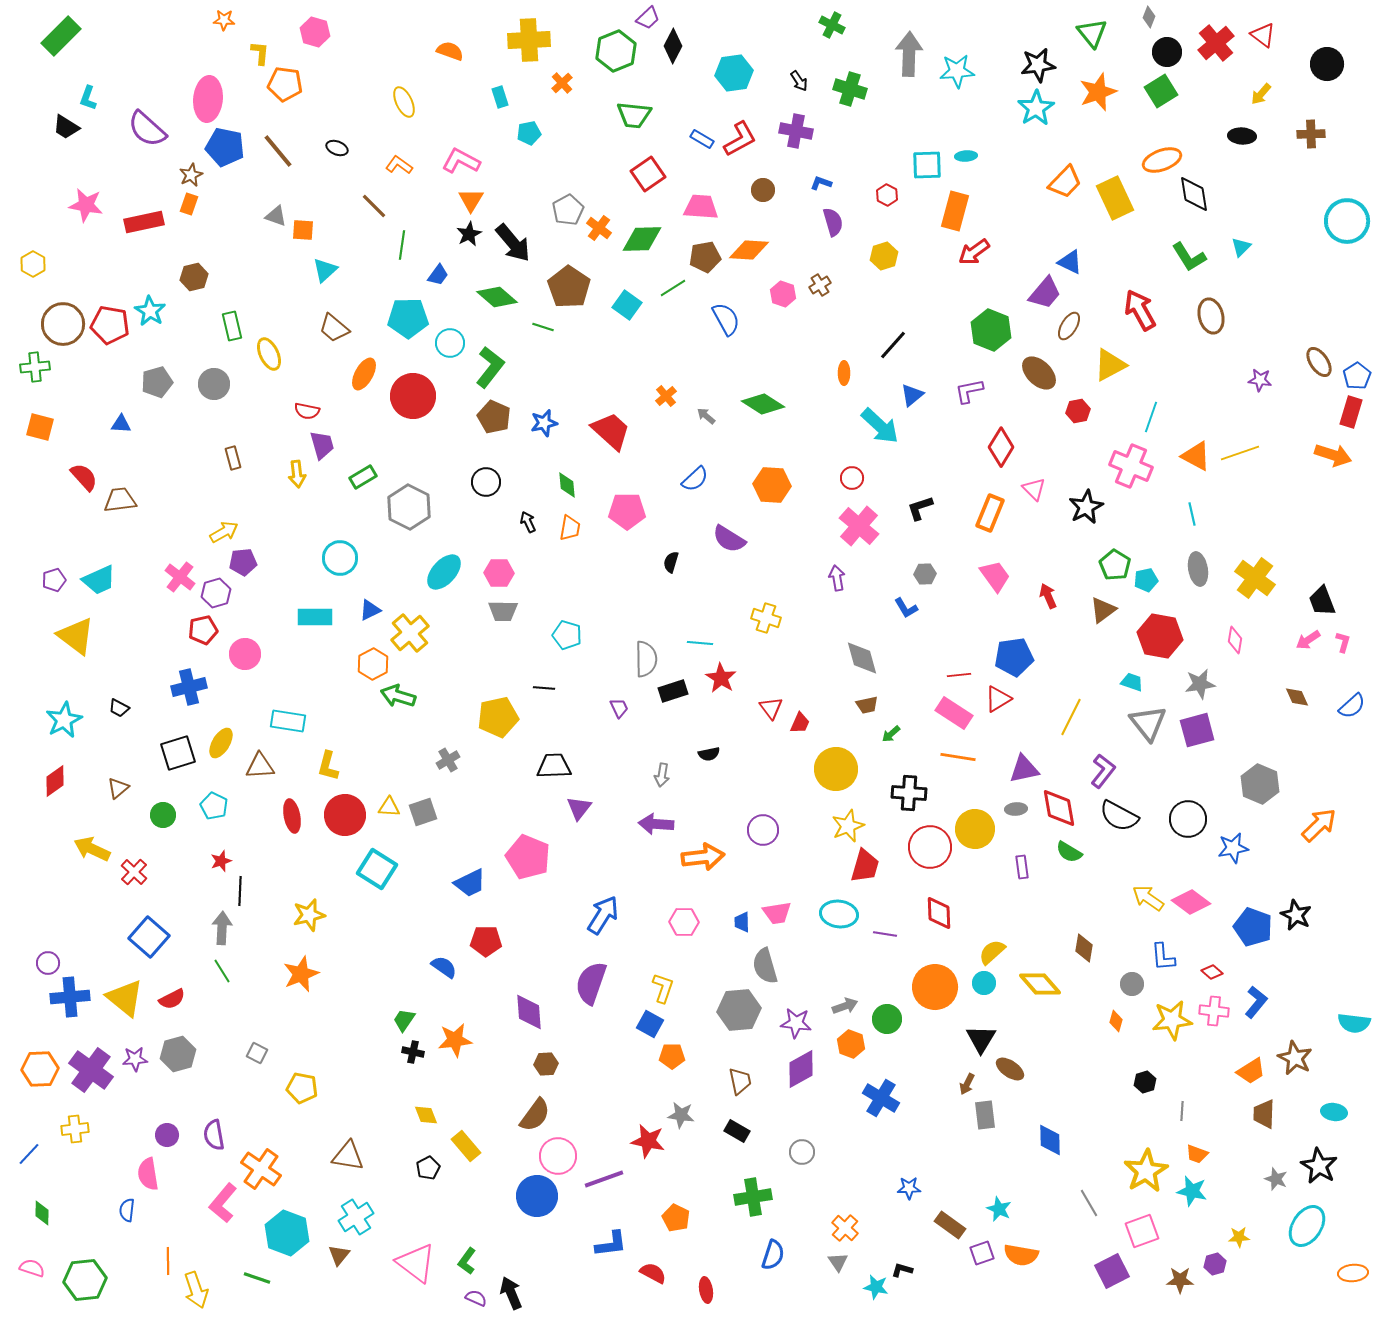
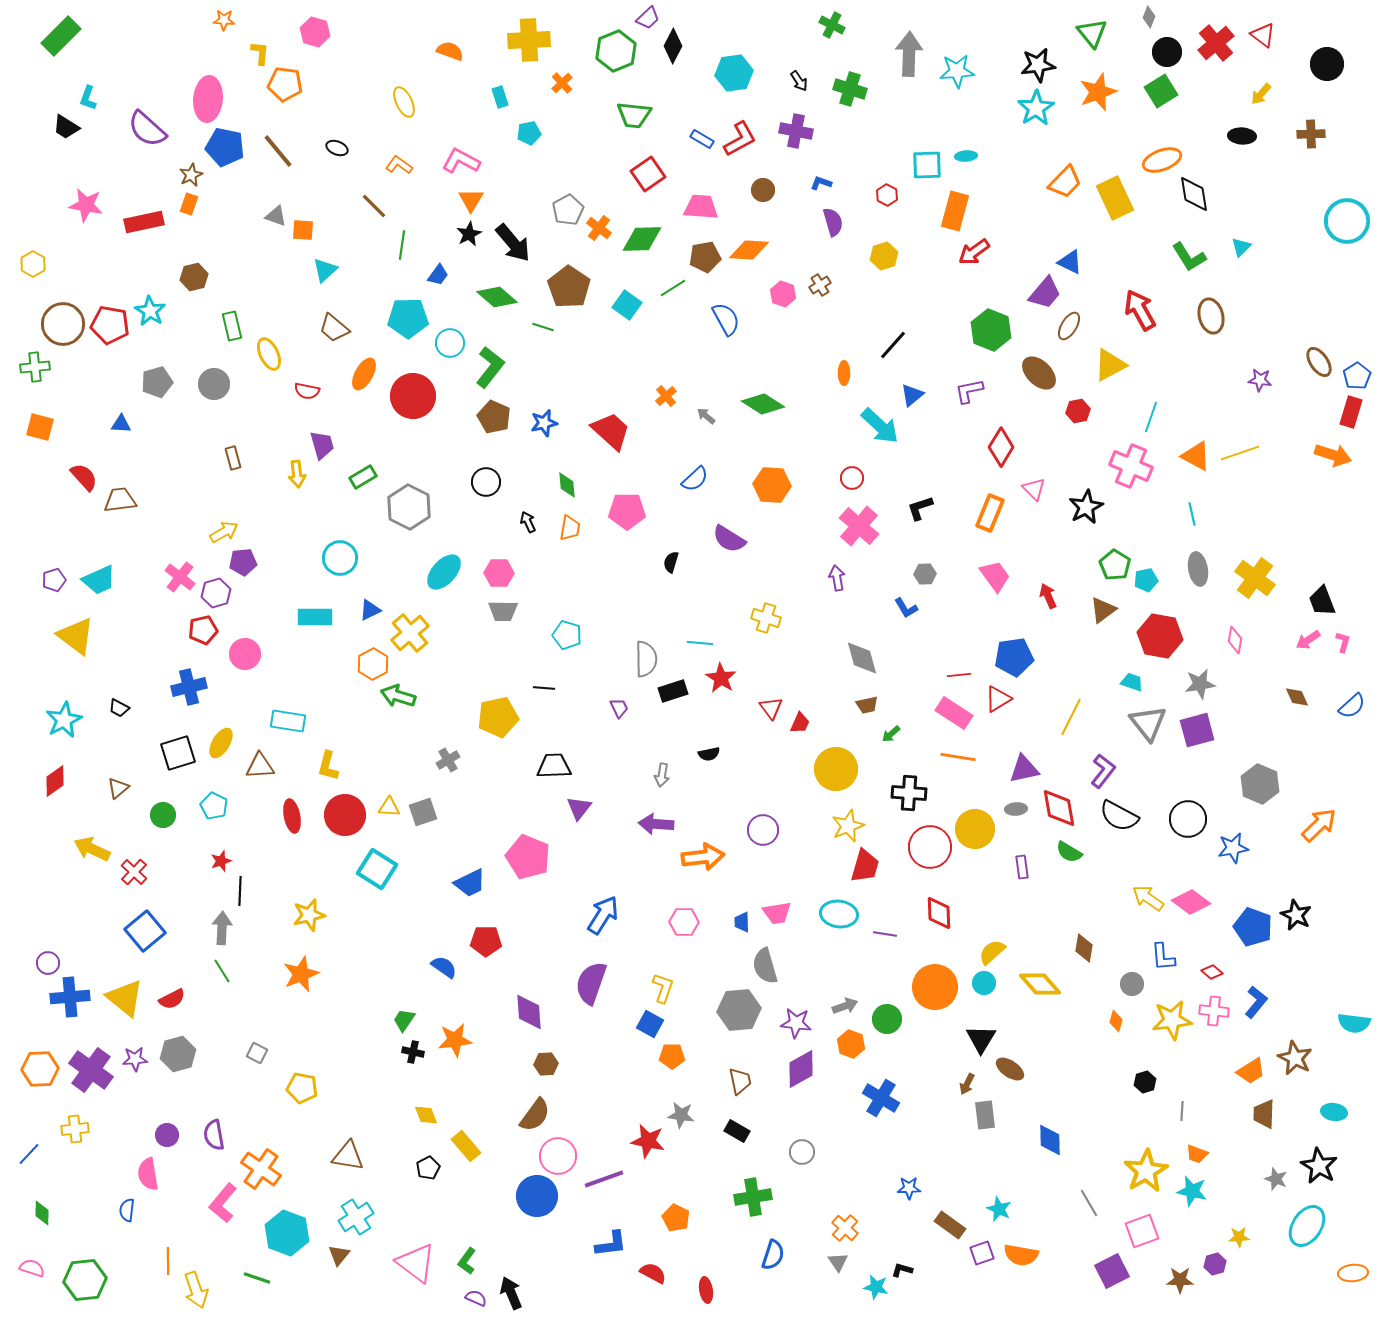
red semicircle at (307, 411): moved 20 px up
blue square at (149, 937): moved 4 px left, 6 px up; rotated 9 degrees clockwise
